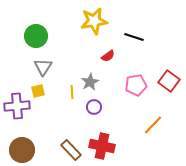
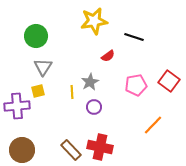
red cross: moved 2 px left, 1 px down
